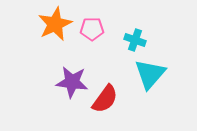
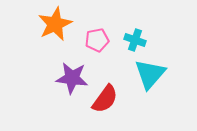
pink pentagon: moved 5 px right, 11 px down; rotated 10 degrees counterclockwise
purple star: moved 4 px up
